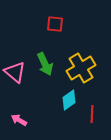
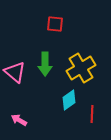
green arrow: rotated 25 degrees clockwise
